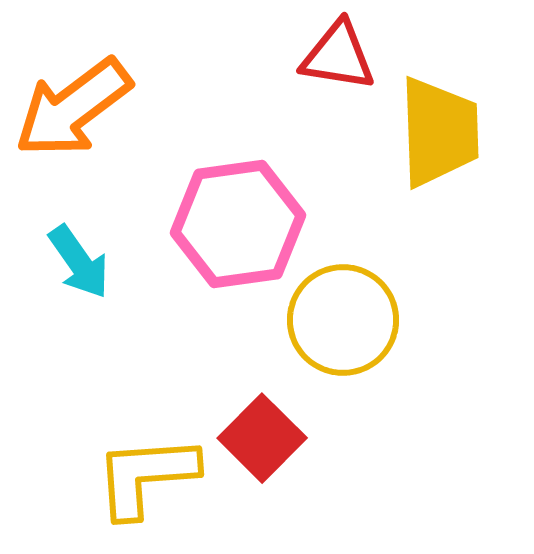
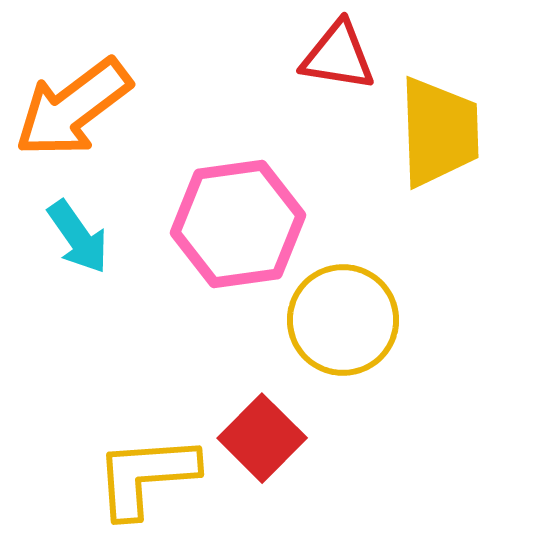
cyan arrow: moved 1 px left, 25 px up
